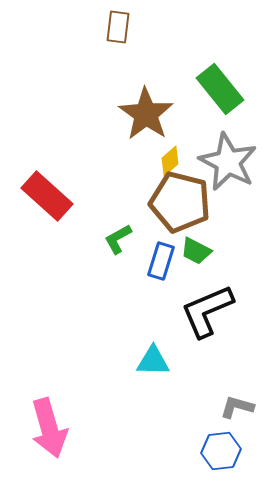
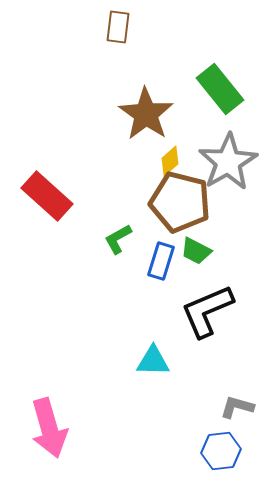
gray star: rotated 14 degrees clockwise
